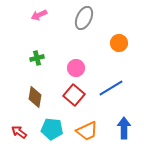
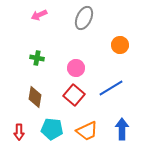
orange circle: moved 1 px right, 2 px down
green cross: rotated 24 degrees clockwise
blue arrow: moved 2 px left, 1 px down
red arrow: rotated 126 degrees counterclockwise
